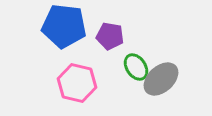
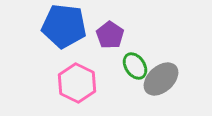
purple pentagon: moved 1 px up; rotated 24 degrees clockwise
green ellipse: moved 1 px left, 1 px up
pink hexagon: rotated 12 degrees clockwise
